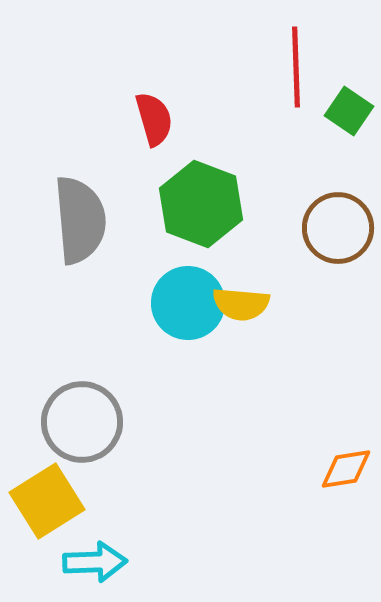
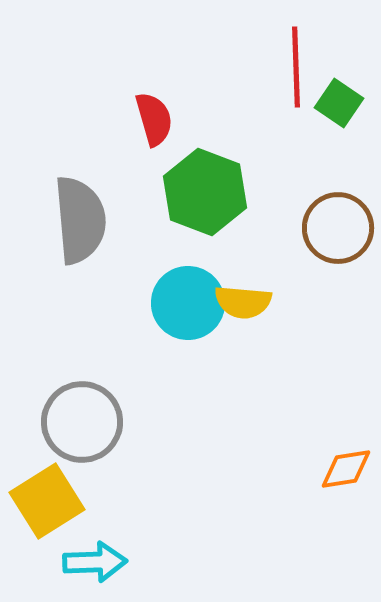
green square: moved 10 px left, 8 px up
green hexagon: moved 4 px right, 12 px up
yellow semicircle: moved 2 px right, 2 px up
